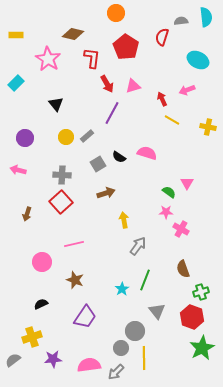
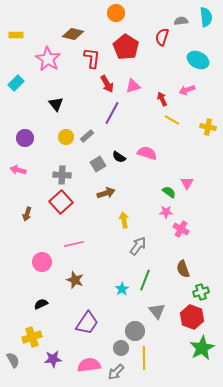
purple trapezoid at (85, 317): moved 2 px right, 6 px down
gray semicircle at (13, 360): rotated 98 degrees clockwise
